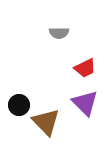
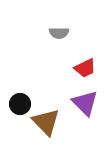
black circle: moved 1 px right, 1 px up
